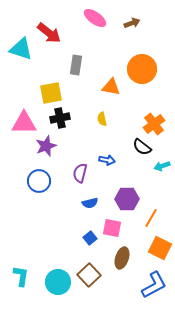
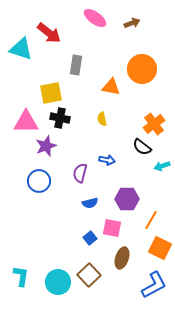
black cross: rotated 24 degrees clockwise
pink triangle: moved 2 px right, 1 px up
orange line: moved 2 px down
